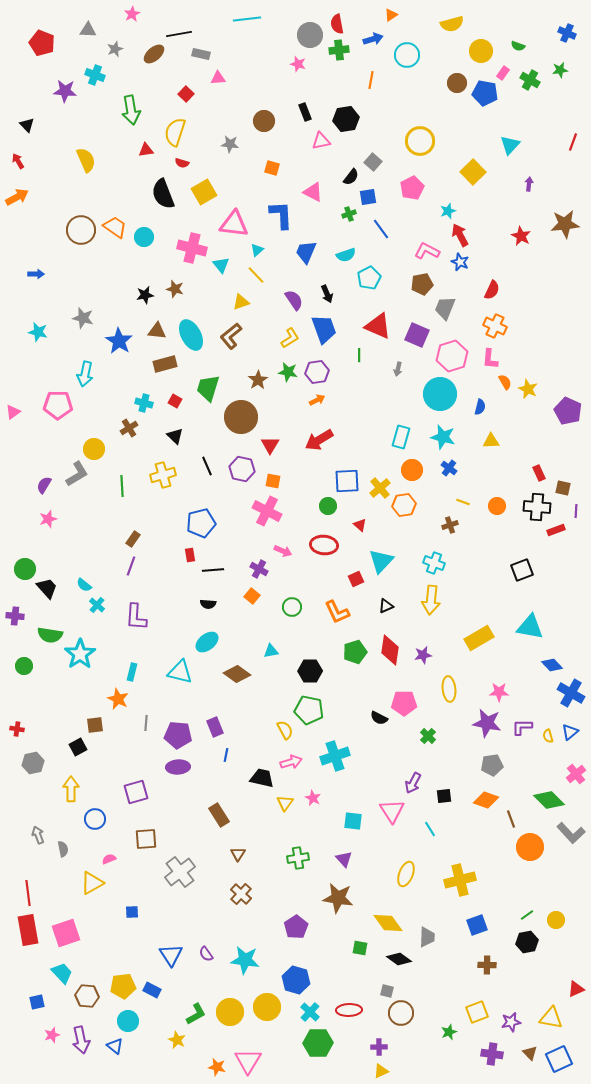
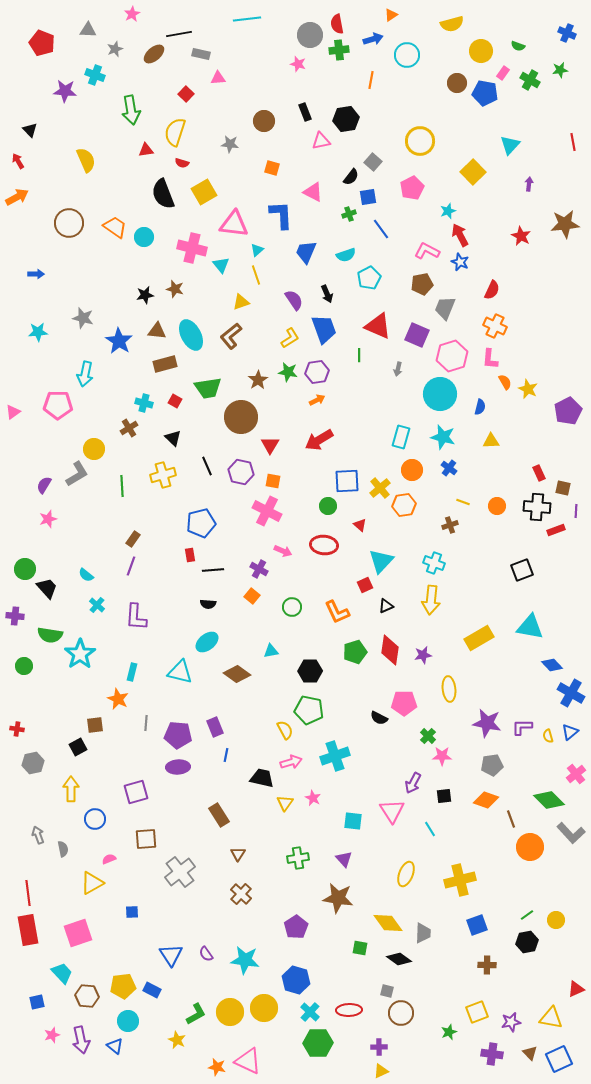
black triangle at (27, 125): moved 3 px right, 5 px down
red line at (573, 142): rotated 30 degrees counterclockwise
brown circle at (81, 230): moved 12 px left, 7 px up
yellow line at (256, 275): rotated 24 degrees clockwise
cyan star at (38, 332): rotated 18 degrees counterclockwise
green trapezoid at (208, 388): rotated 116 degrees counterclockwise
purple pentagon at (568, 411): rotated 20 degrees clockwise
black triangle at (175, 436): moved 2 px left, 2 px down
purple hexagon at (242, 469): moved 1 px left, 3 px down
red square at (356, 579): moved 9 px right, 6 px down
cyan semicircle at (84, 585): moved 2 px right, 10 px up
pink star at (499, 692): moved 57 px left, 64 px down
pink square at (66, 933): moved 12 px right
gray trapezoid at (427, 937): moved 4 px left, 4 px up
yellow circle at (267, 1007): moved 3 px left, 1 px down
pink triangle at (248, 1061): rotated 36 degrees counterclockwise
